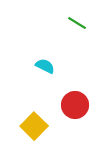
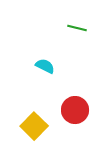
green line: moved 5 px down; rotated 18 degrees counterclockwise
red circle: moved 5 px down
